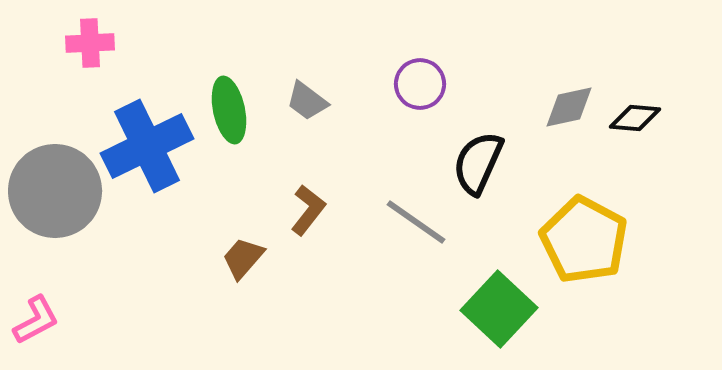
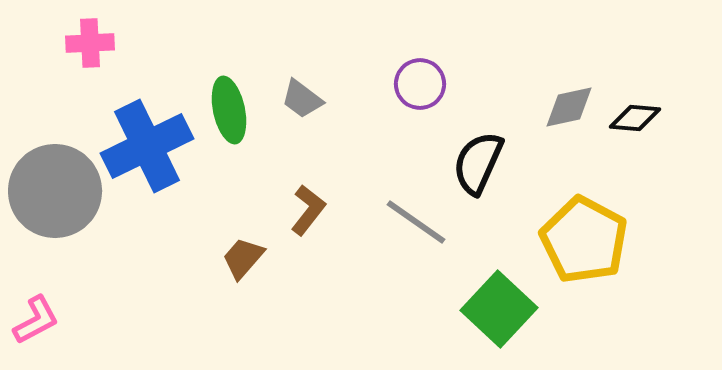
gray trapezoid: moved 5 px left, 2 px up
